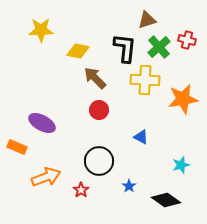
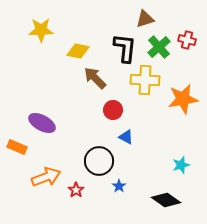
brown triangle: moved 2 px left, 1 px up
red circle: moved 14 px right
blue triangle: moved 15 px left
blue star: moved 10 px left
red star: moved 5 px left
